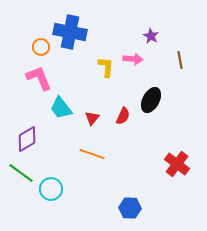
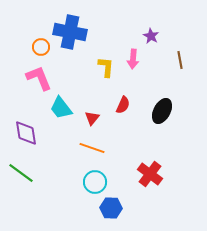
pink arrow: rotated 90 degrees clockwise
black ellipse: moved 11 px right, 11 px down
red semicircle: moved 11 px up
purple diamond: moved 1 px left, 6 px up; rotated 68 degrees counterclockwise
orange line: moved 6 px up
red cross: moved 27 px left, 10 px down
cyan circle: moved 44 px right, 7 px up
blue hexagon: moved 19 px left
